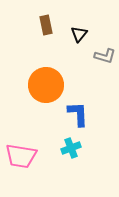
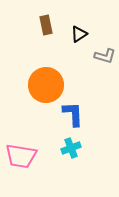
black triangle: rotated 18 degrees clockwise
blue L-shape: moved 5 px left
